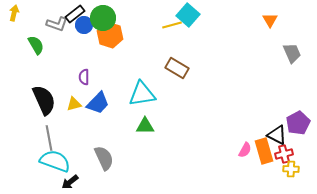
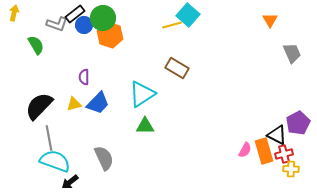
cyan triangle: rotated 24 degrees counterclockwise
black semicircle: moved 5 px left, 6 px down; rotated 112 degrees counterclockwise
